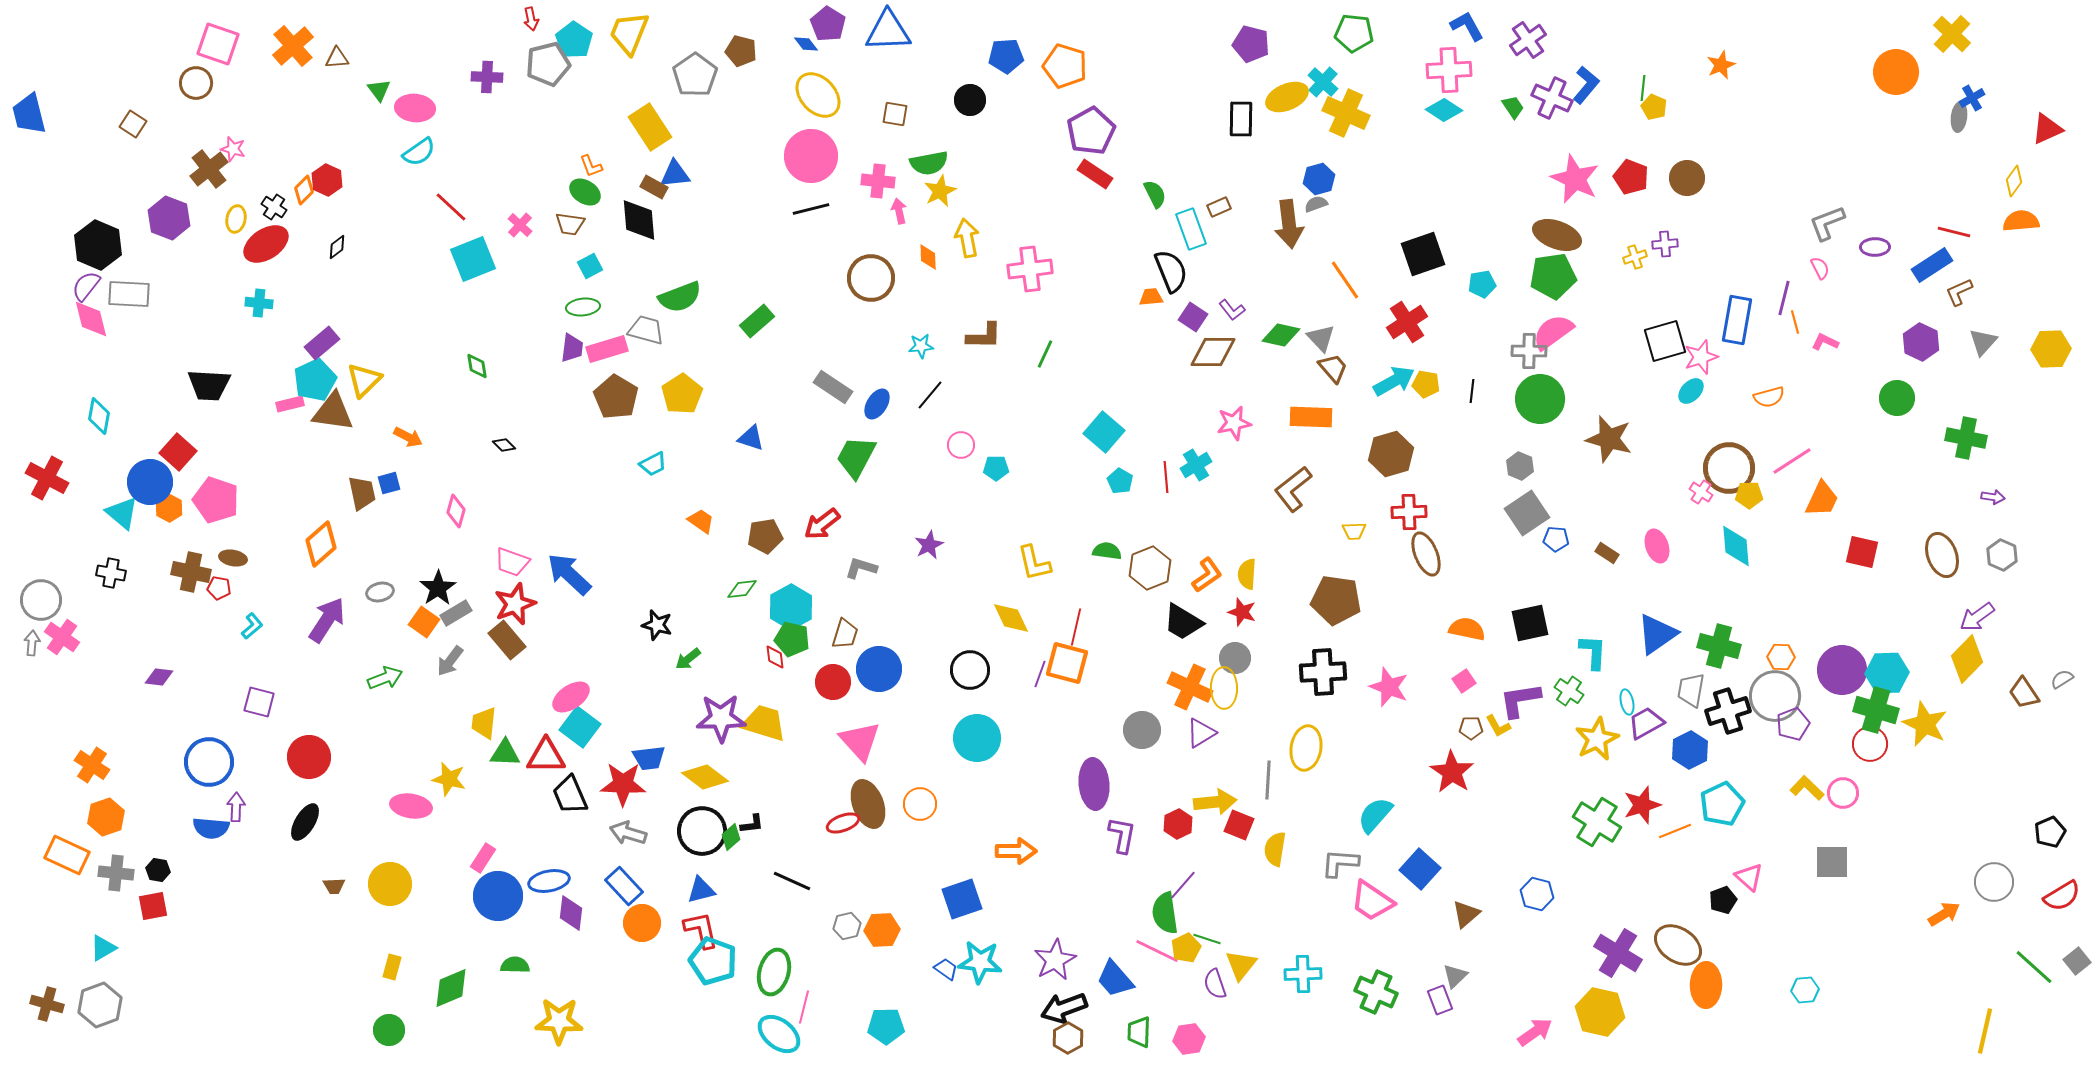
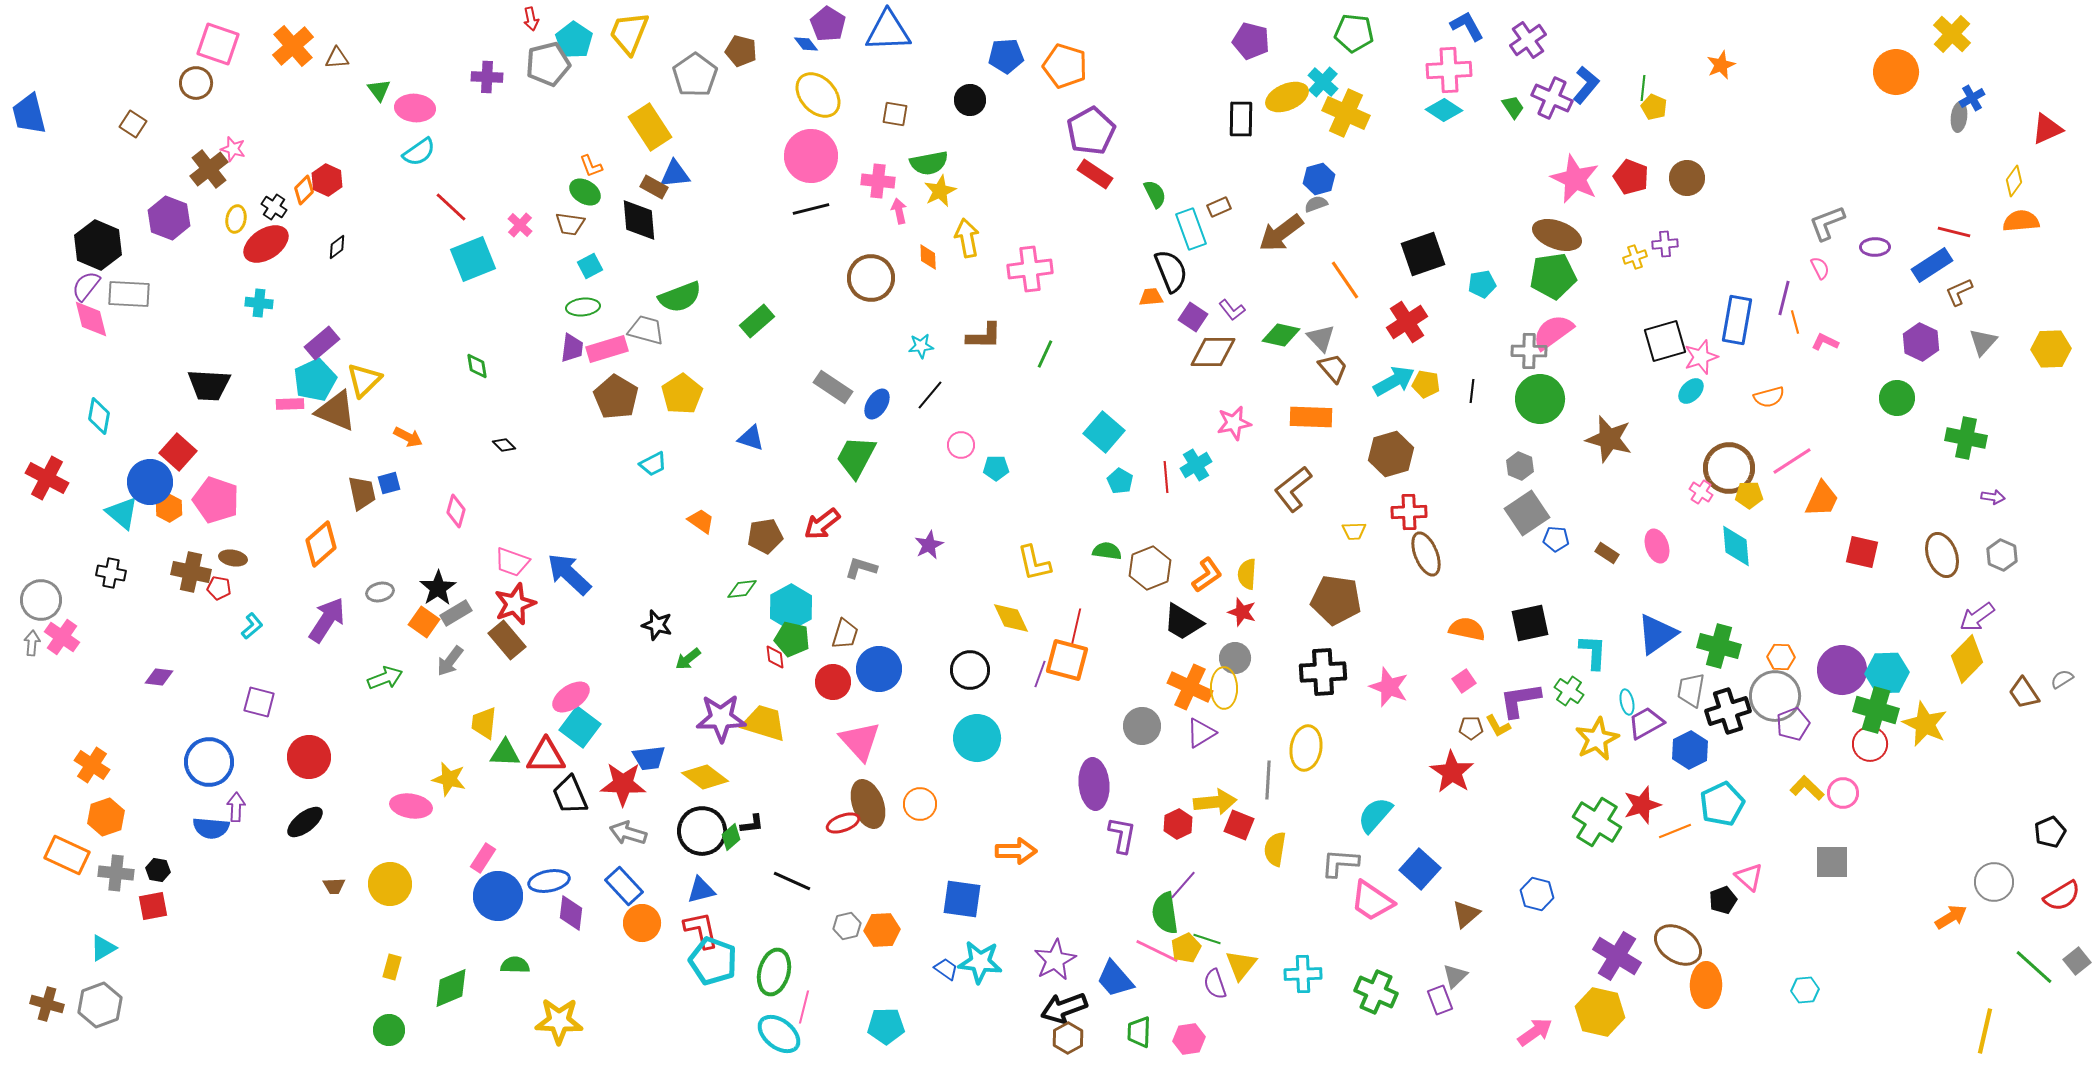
purple pentagon at (1251, 44): moved 3 px up
brown arrow at (1289, 224): moved 8 px left, 9 px down; rotated 60 degrees clockwise
pink rectangle at (290, 404): rotated 12 degrees clockwise
brown triangle at (333, 412): moved 3 px right, 1 px up; rotated 15 degrees clockwise
orange square at (1067, 663): moved 3 px up
gray circle at (1142, 730): moved 4 px up
black ellipse at (305, 822): rotated 21 degrees clockwise
blue square at (962, 899): rotated 27 degrees clockwise
orange arrow at (1944, 914): moved 7 px right, 3 px down
purple cross at (1618, 953): moved 1 px left, 3 px down
